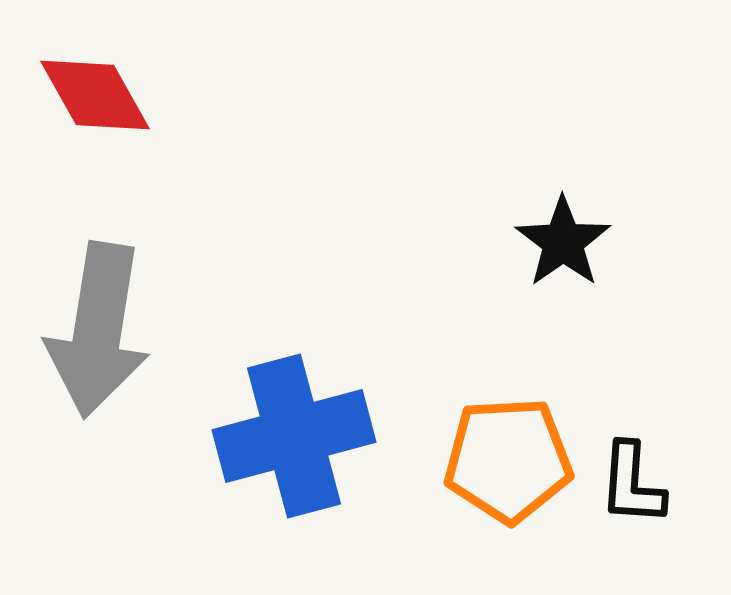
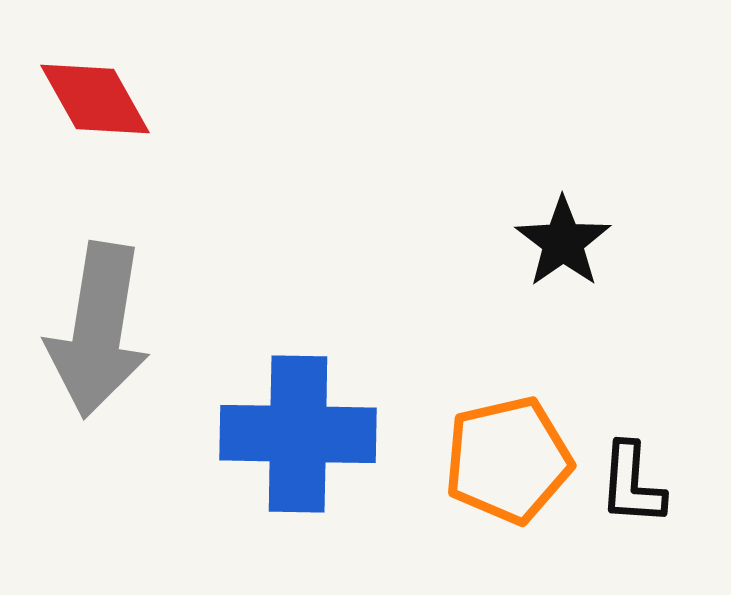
red diamond: moved 4 px down
blue cross: moved 4 px right, 2 px up; rotated 16 degrees clockwise
orange pentagon: rotated 10 degrees counterclockwise
